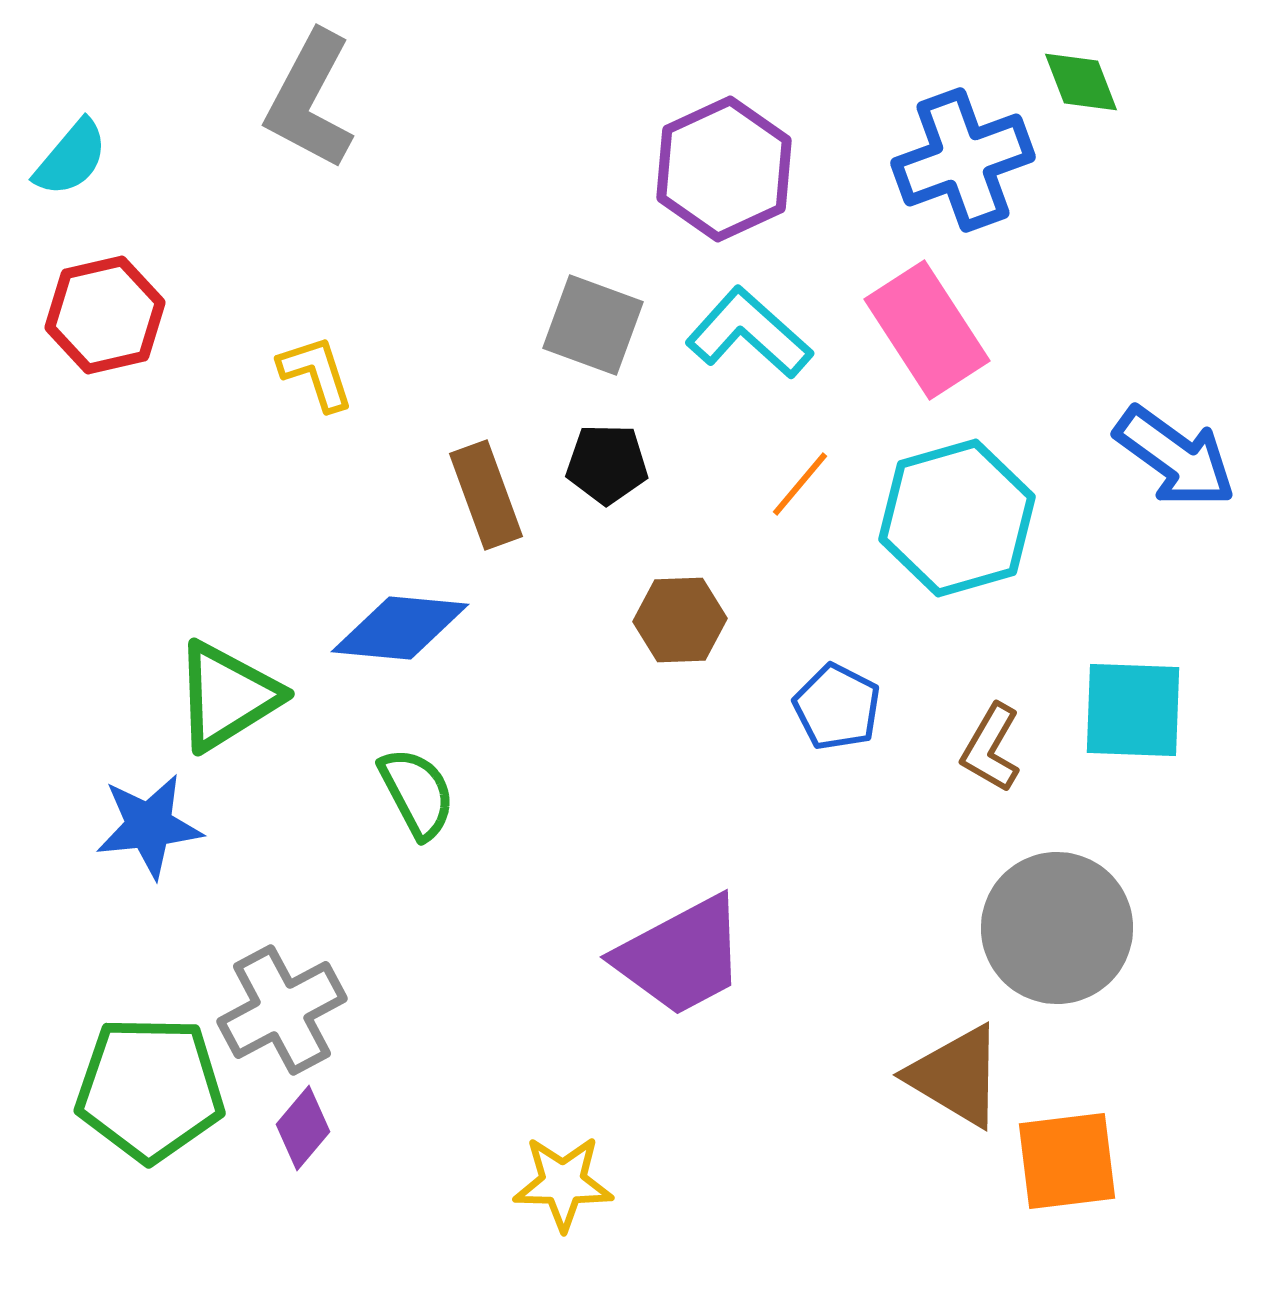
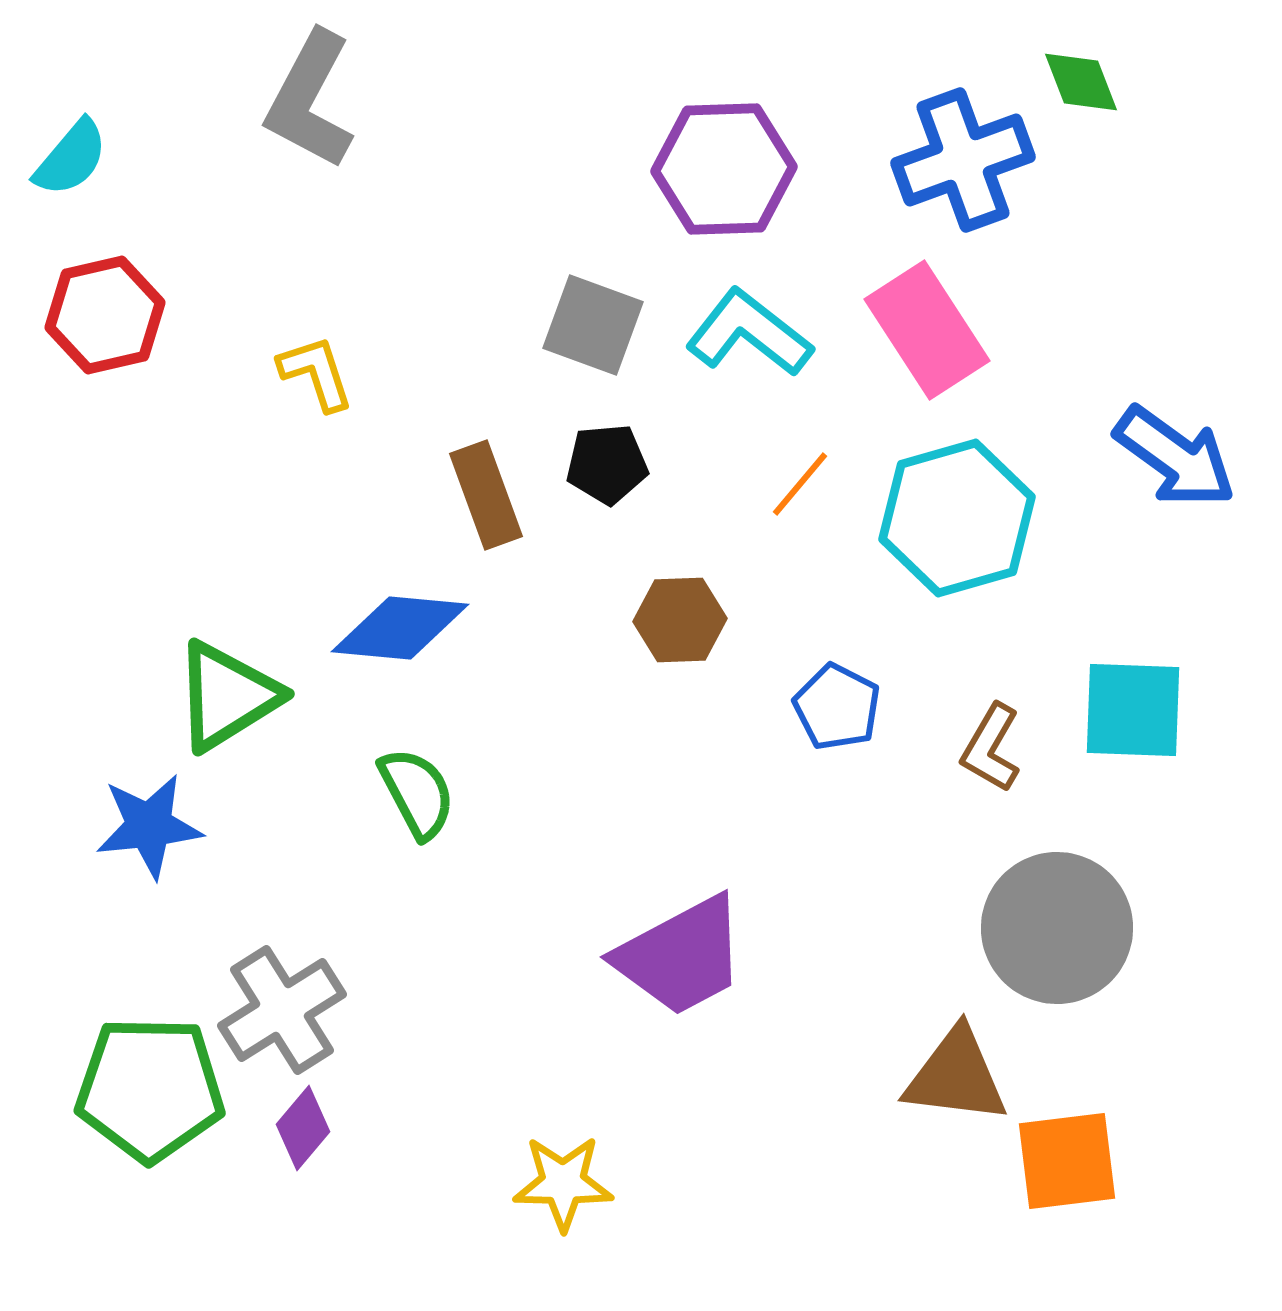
purple hexagon: rotated 23 degrees clockwise
cyan L-shape: rotated 4 degrees counterclockwise
black pentagon: rotated 6 degrees counterclockwise
gray cross: rotated 4 degrees counterclockwise
brown triangle: rotated 24 degrees counterclockwise
